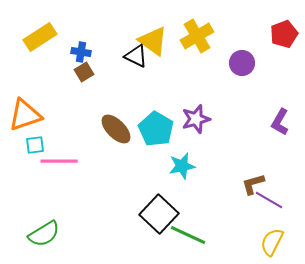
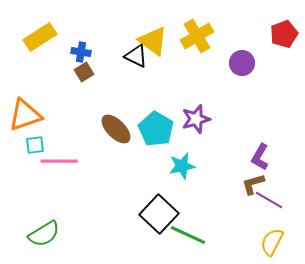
purple L-shape: moved 20 px left, 35 px down
